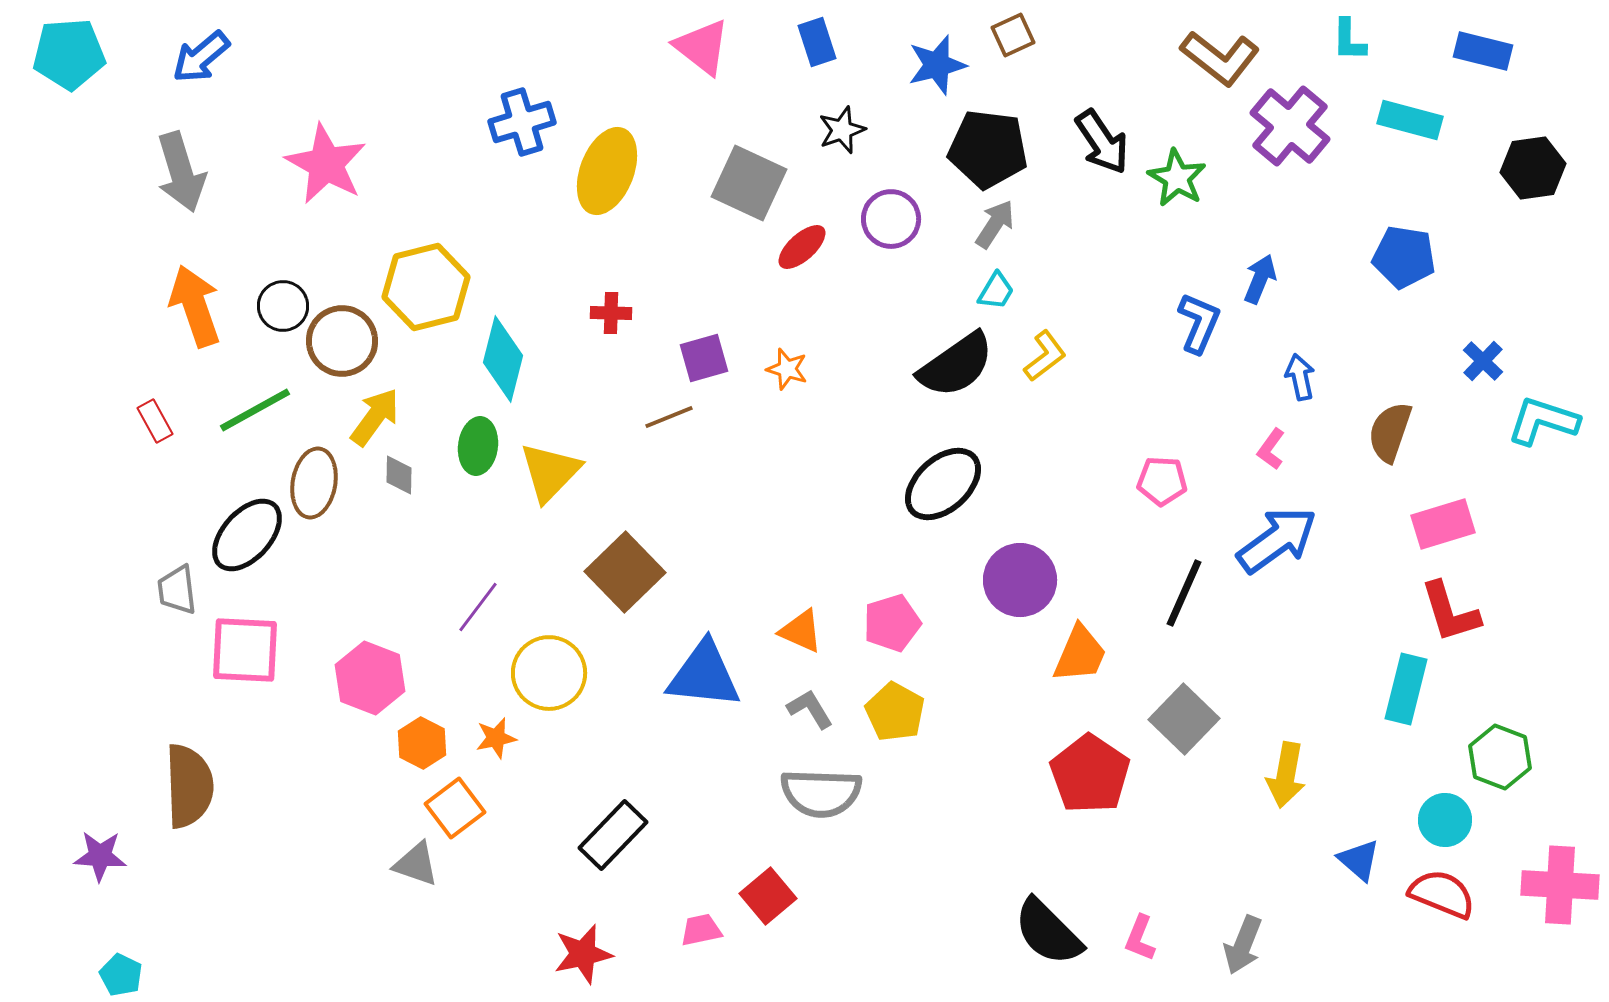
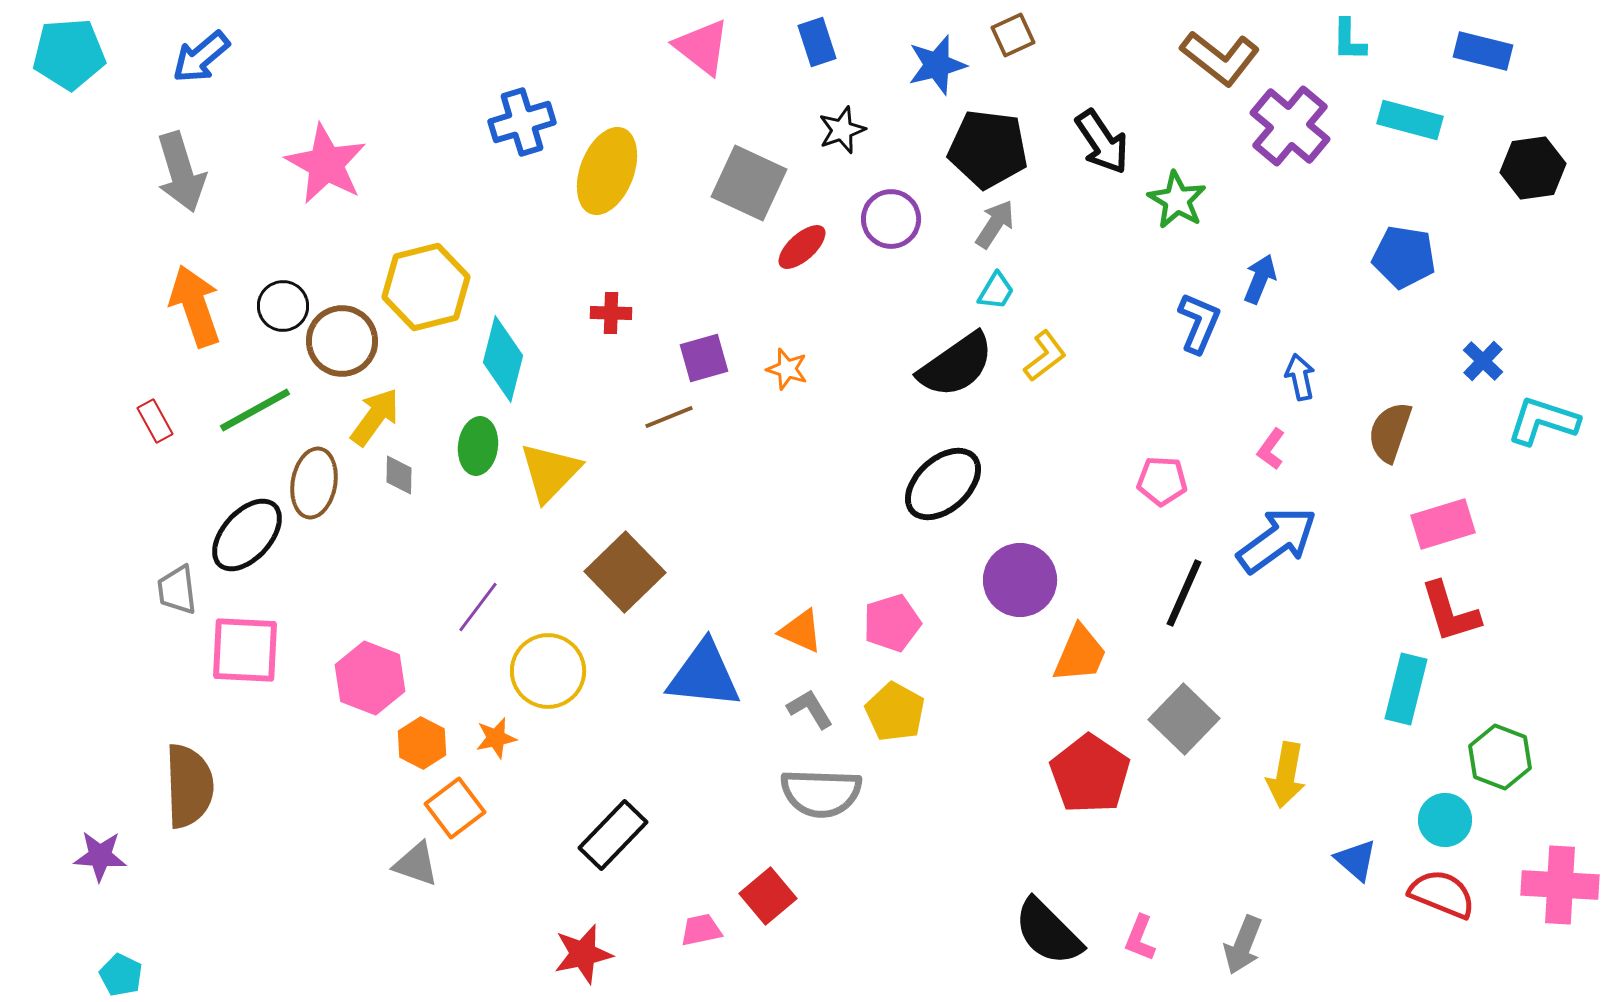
green star at (1177, 178): moved 22 px down
yellow circle at (549, 673): moved 1 px left, 2 px up
blue triangle at (1359, 860): moved 3 px left
